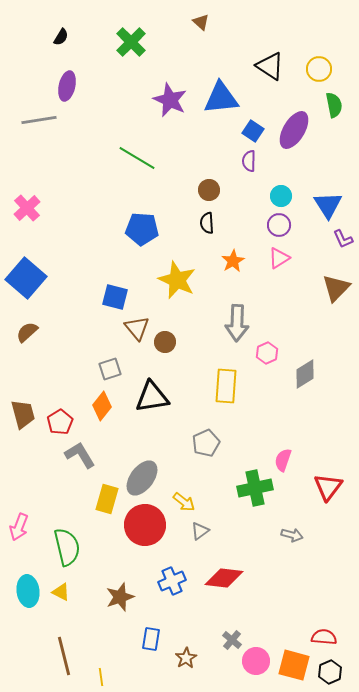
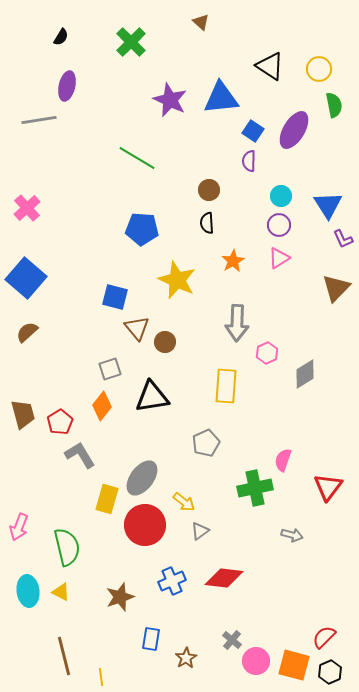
red semicircle at (324, 637): rotated 50 degrees counterclockwise
